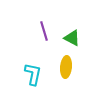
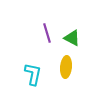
purple line: moved 3 px right, 2 px down
